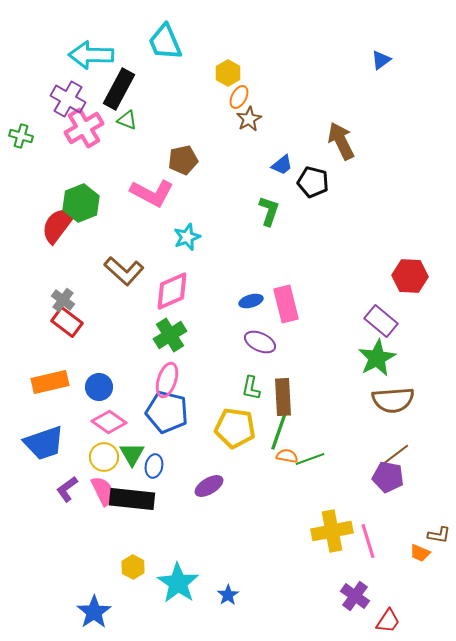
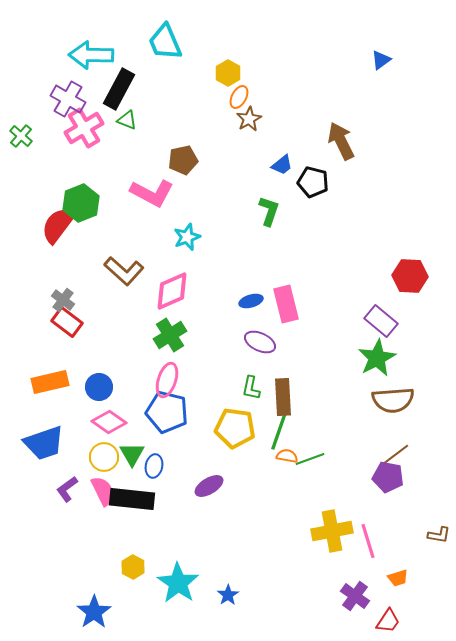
green cross at (21, 136): rotated 25 degrees clockwise
orange trapezoid at (420, 553): moved 22 px left, 25 px down; rotated 40 degrees counterclockwise
